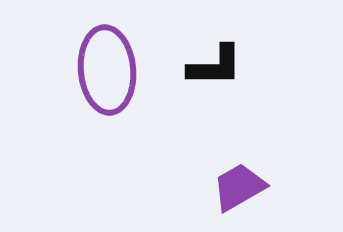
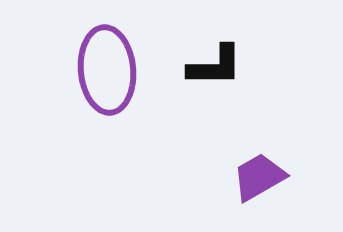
purple trapezoid: moved 20 px right, 10 px up
